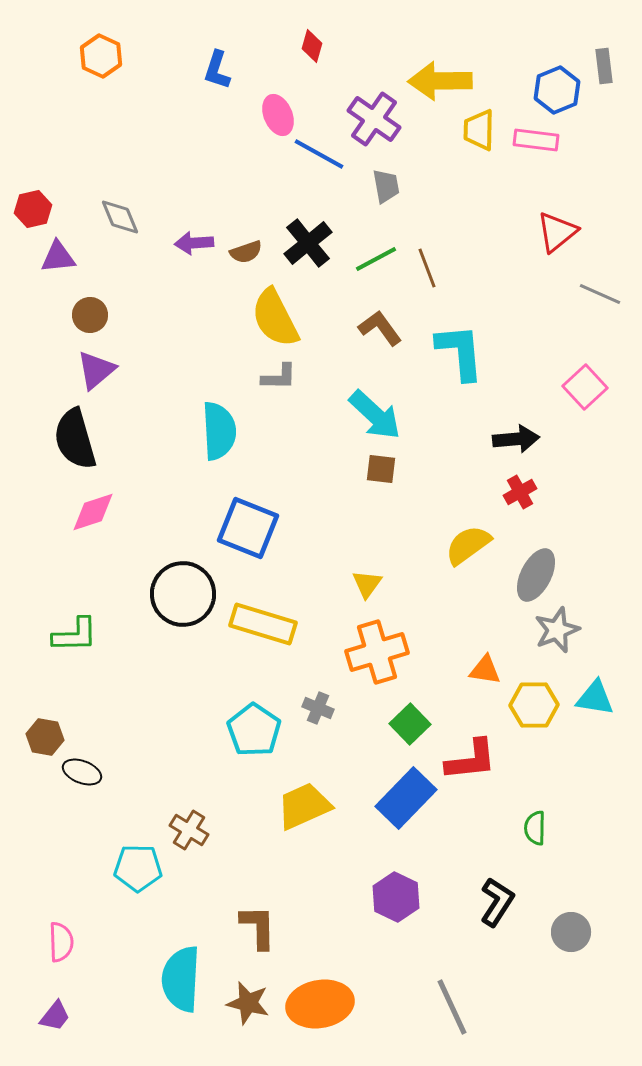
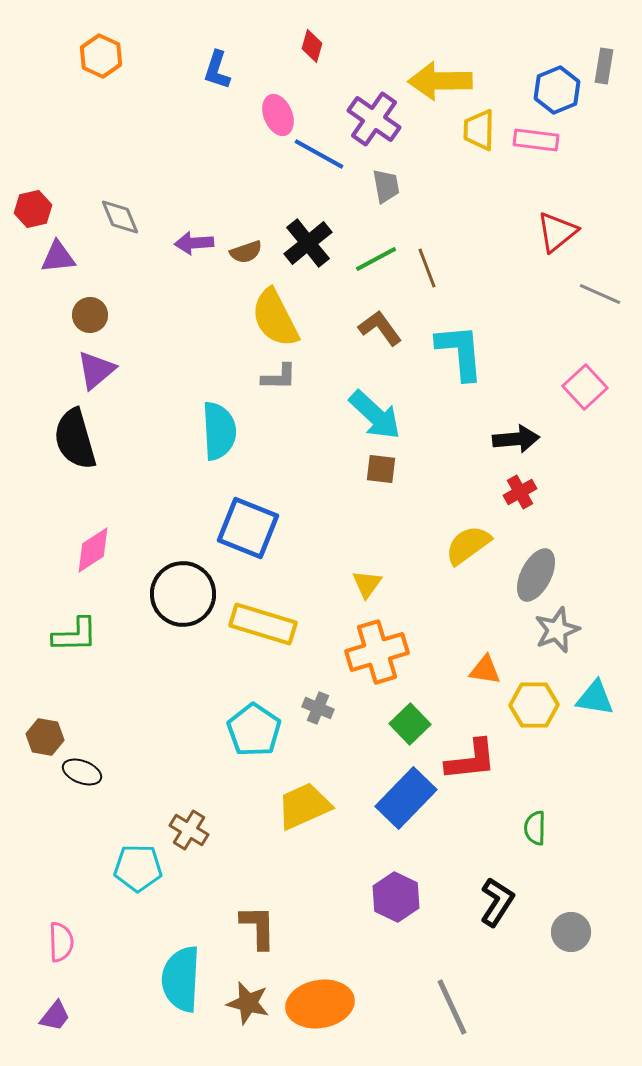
gray rectangle at (604, 66): rotated 16 degrees clockwise
pink diamond at (93, 512): moved 38 px down; rotated 15 degrees counterclockwise
